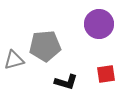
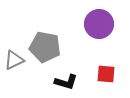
gray pentagon: moved 1 px down; rotated 16 degrees clockwise
gray triangle: rotated 10 degrees counterclockwise
red square: rotated 12 degrees clockwise
